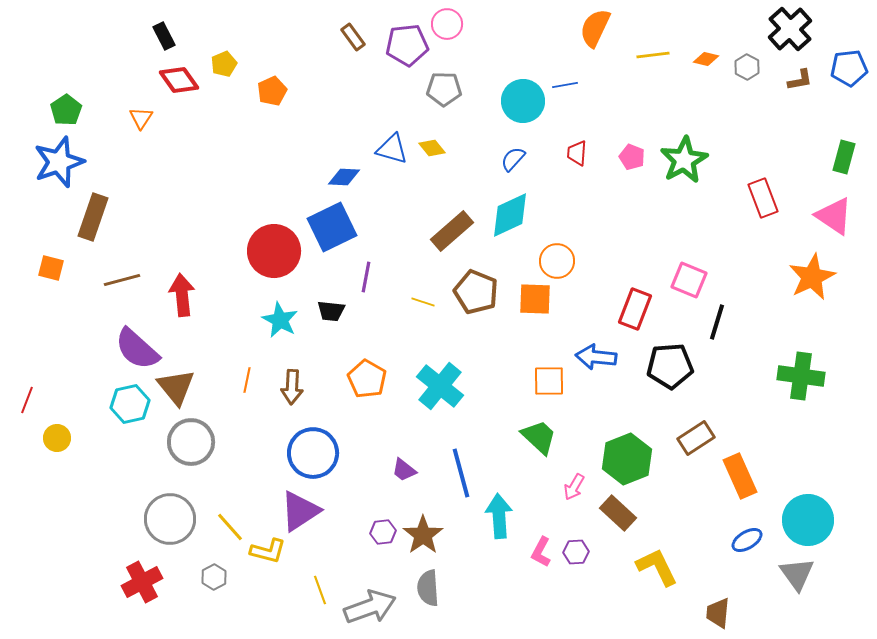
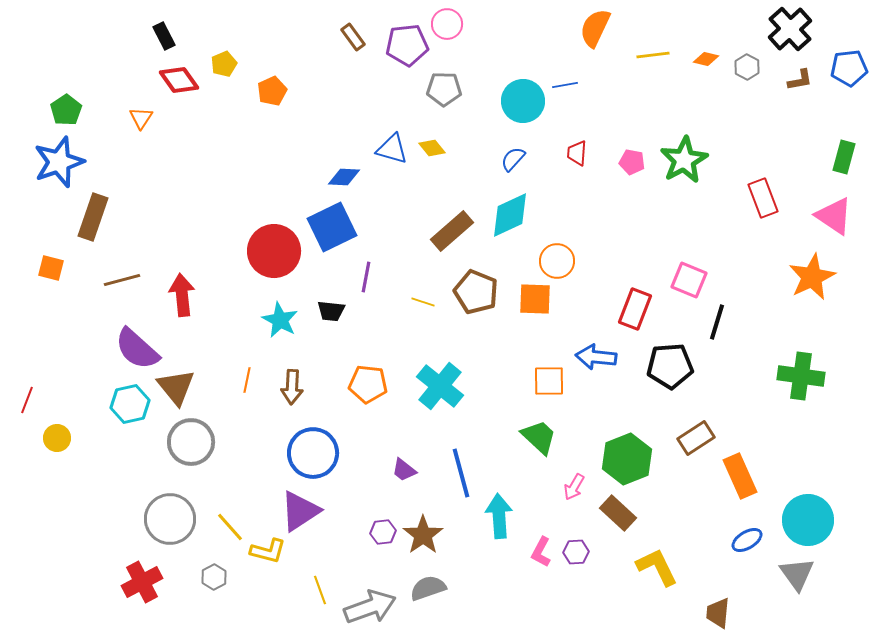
pink pentagon at (632, 157): moved 5 px down; rotated 10 degrees counterclockwise
orange pentagon at (367, 379): moved 1 px right, 5 px down; rotated 24 degrees counterclockwise
gray semicircle at (428, 588): rotated 75 degrees clockwise
